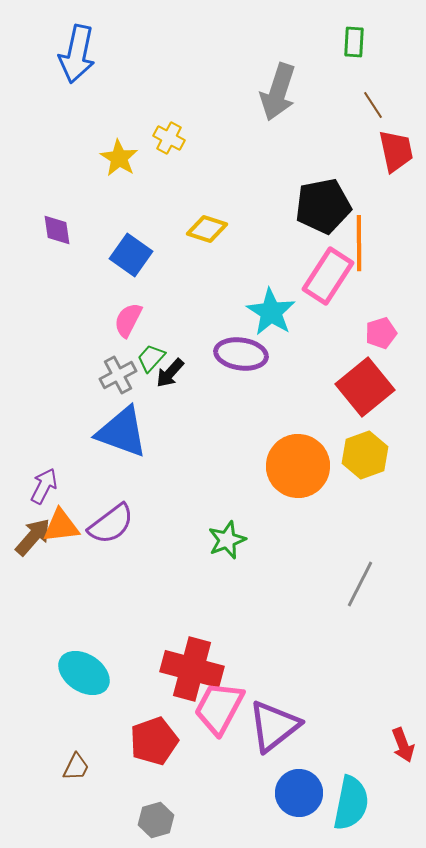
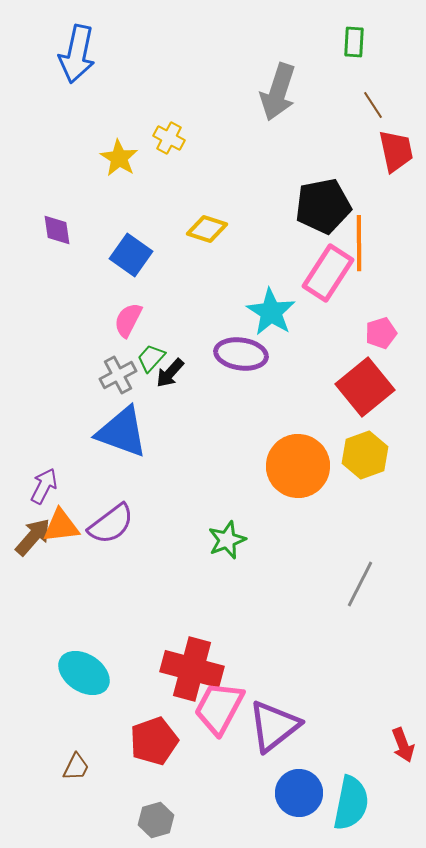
pink rectangle: moved 3 px up
